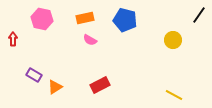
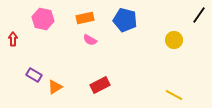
pink hexagon: moved 1 px right
yellow circle: moved 1 px right
